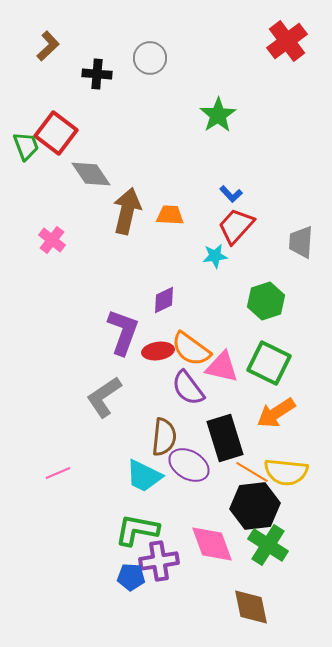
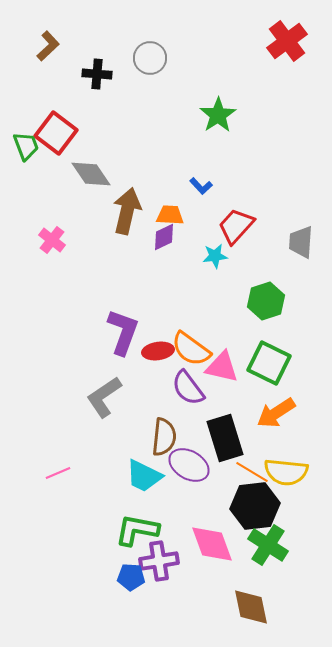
blue L-shape: moved 30 px left, 8 px up
purple diamond: moved 63 px up
